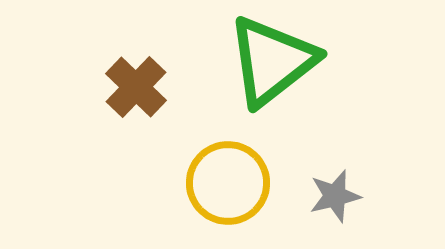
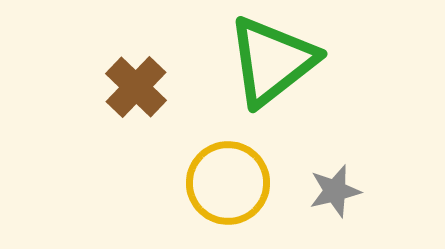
gray star: moved 5 px up
